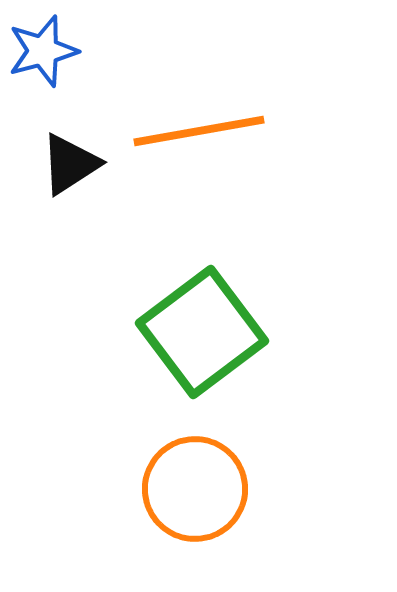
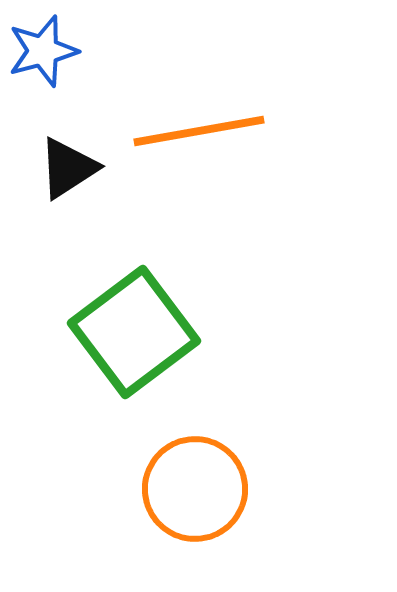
black triangle: moved 2 px left, 4 px down
green square: moved 68 px left
